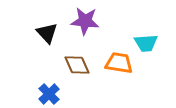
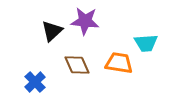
black triangle: moved 5 px right, 2 px up; rotated 30 degrees clockwise
blue cross: moved 14 px left, 12 px up
